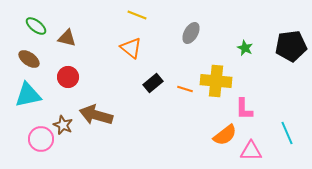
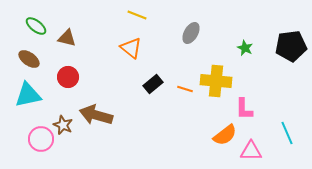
black rectangle: moved 1 px down
